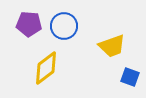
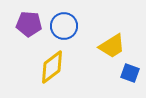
yellow trapezoid: rotated 12 degrees counterclockwise
yellow diamond: moved 6 px right, 1 px up
blue square: moved 4 px up
